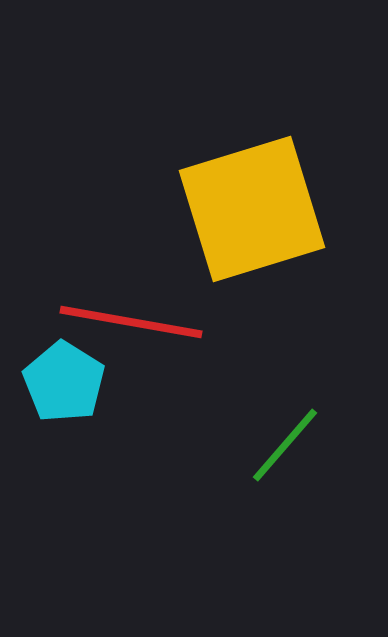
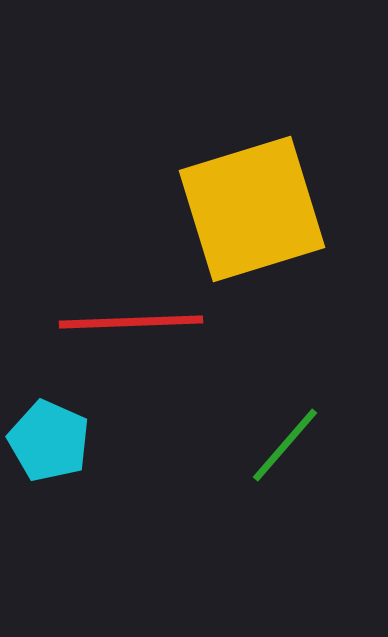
red line: rotated 12 degrees counterclockwise
cyan pentagon: moved 15 px left, 59 px down; rotated 8 degrees counterclockwise
